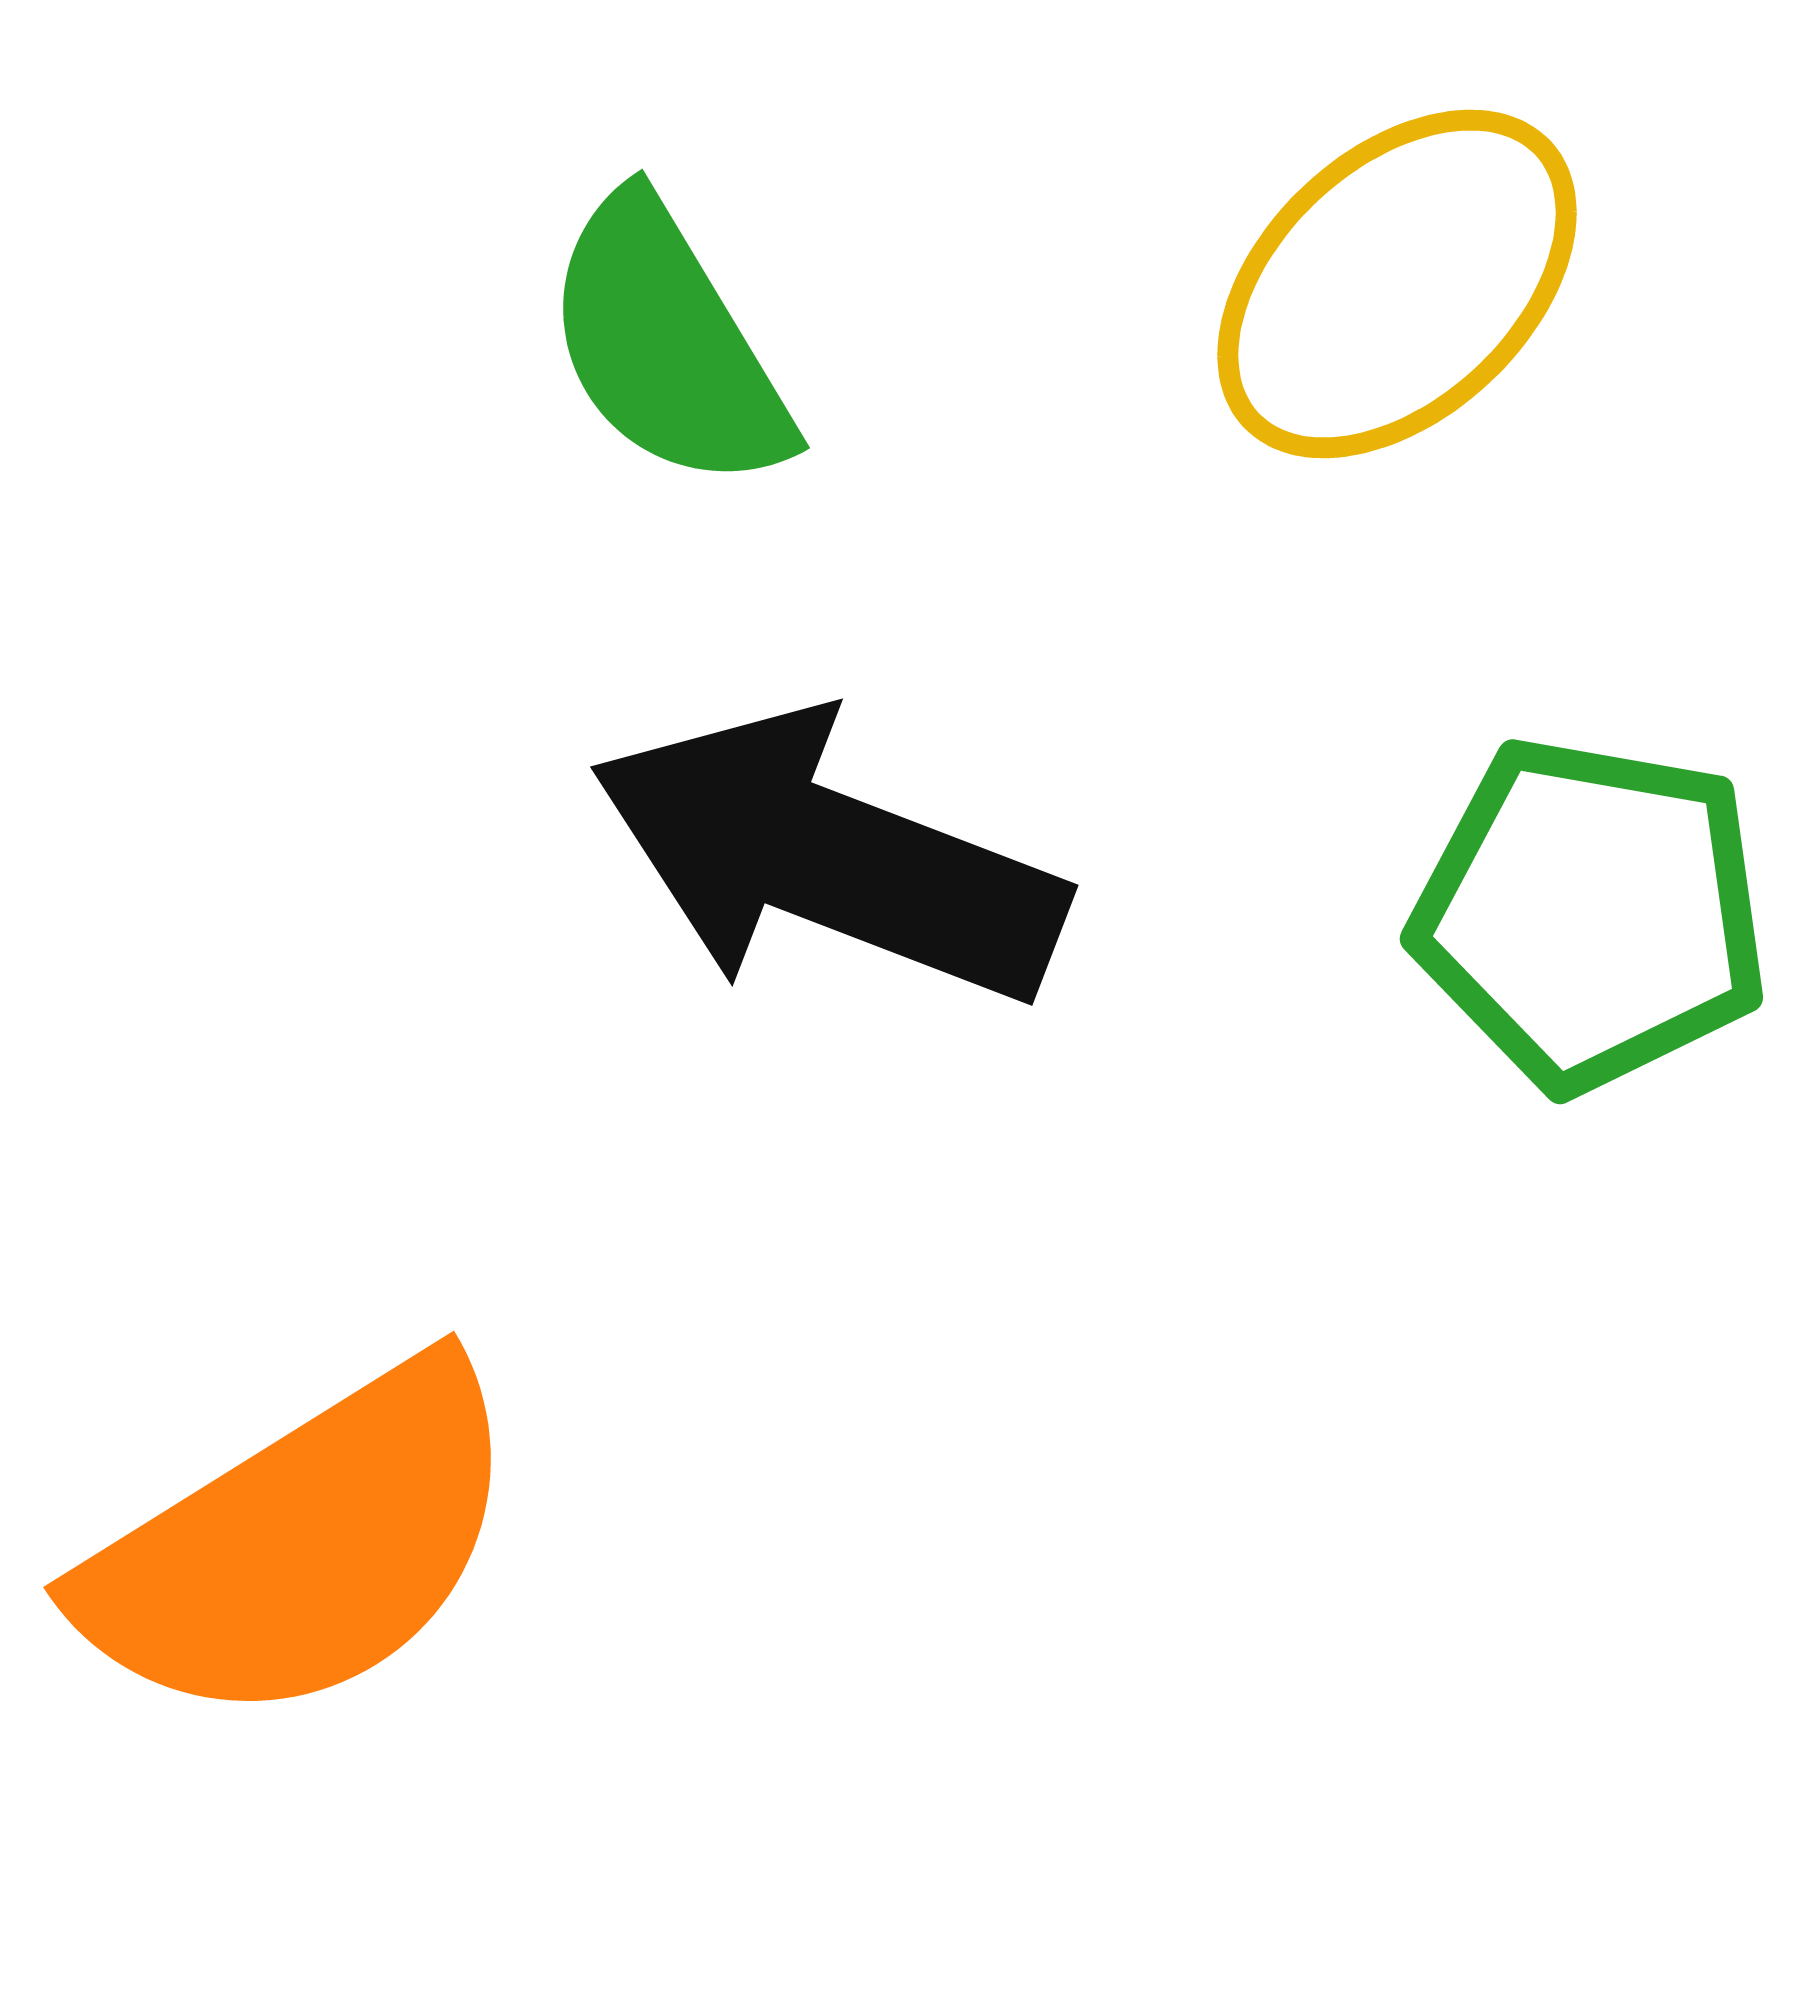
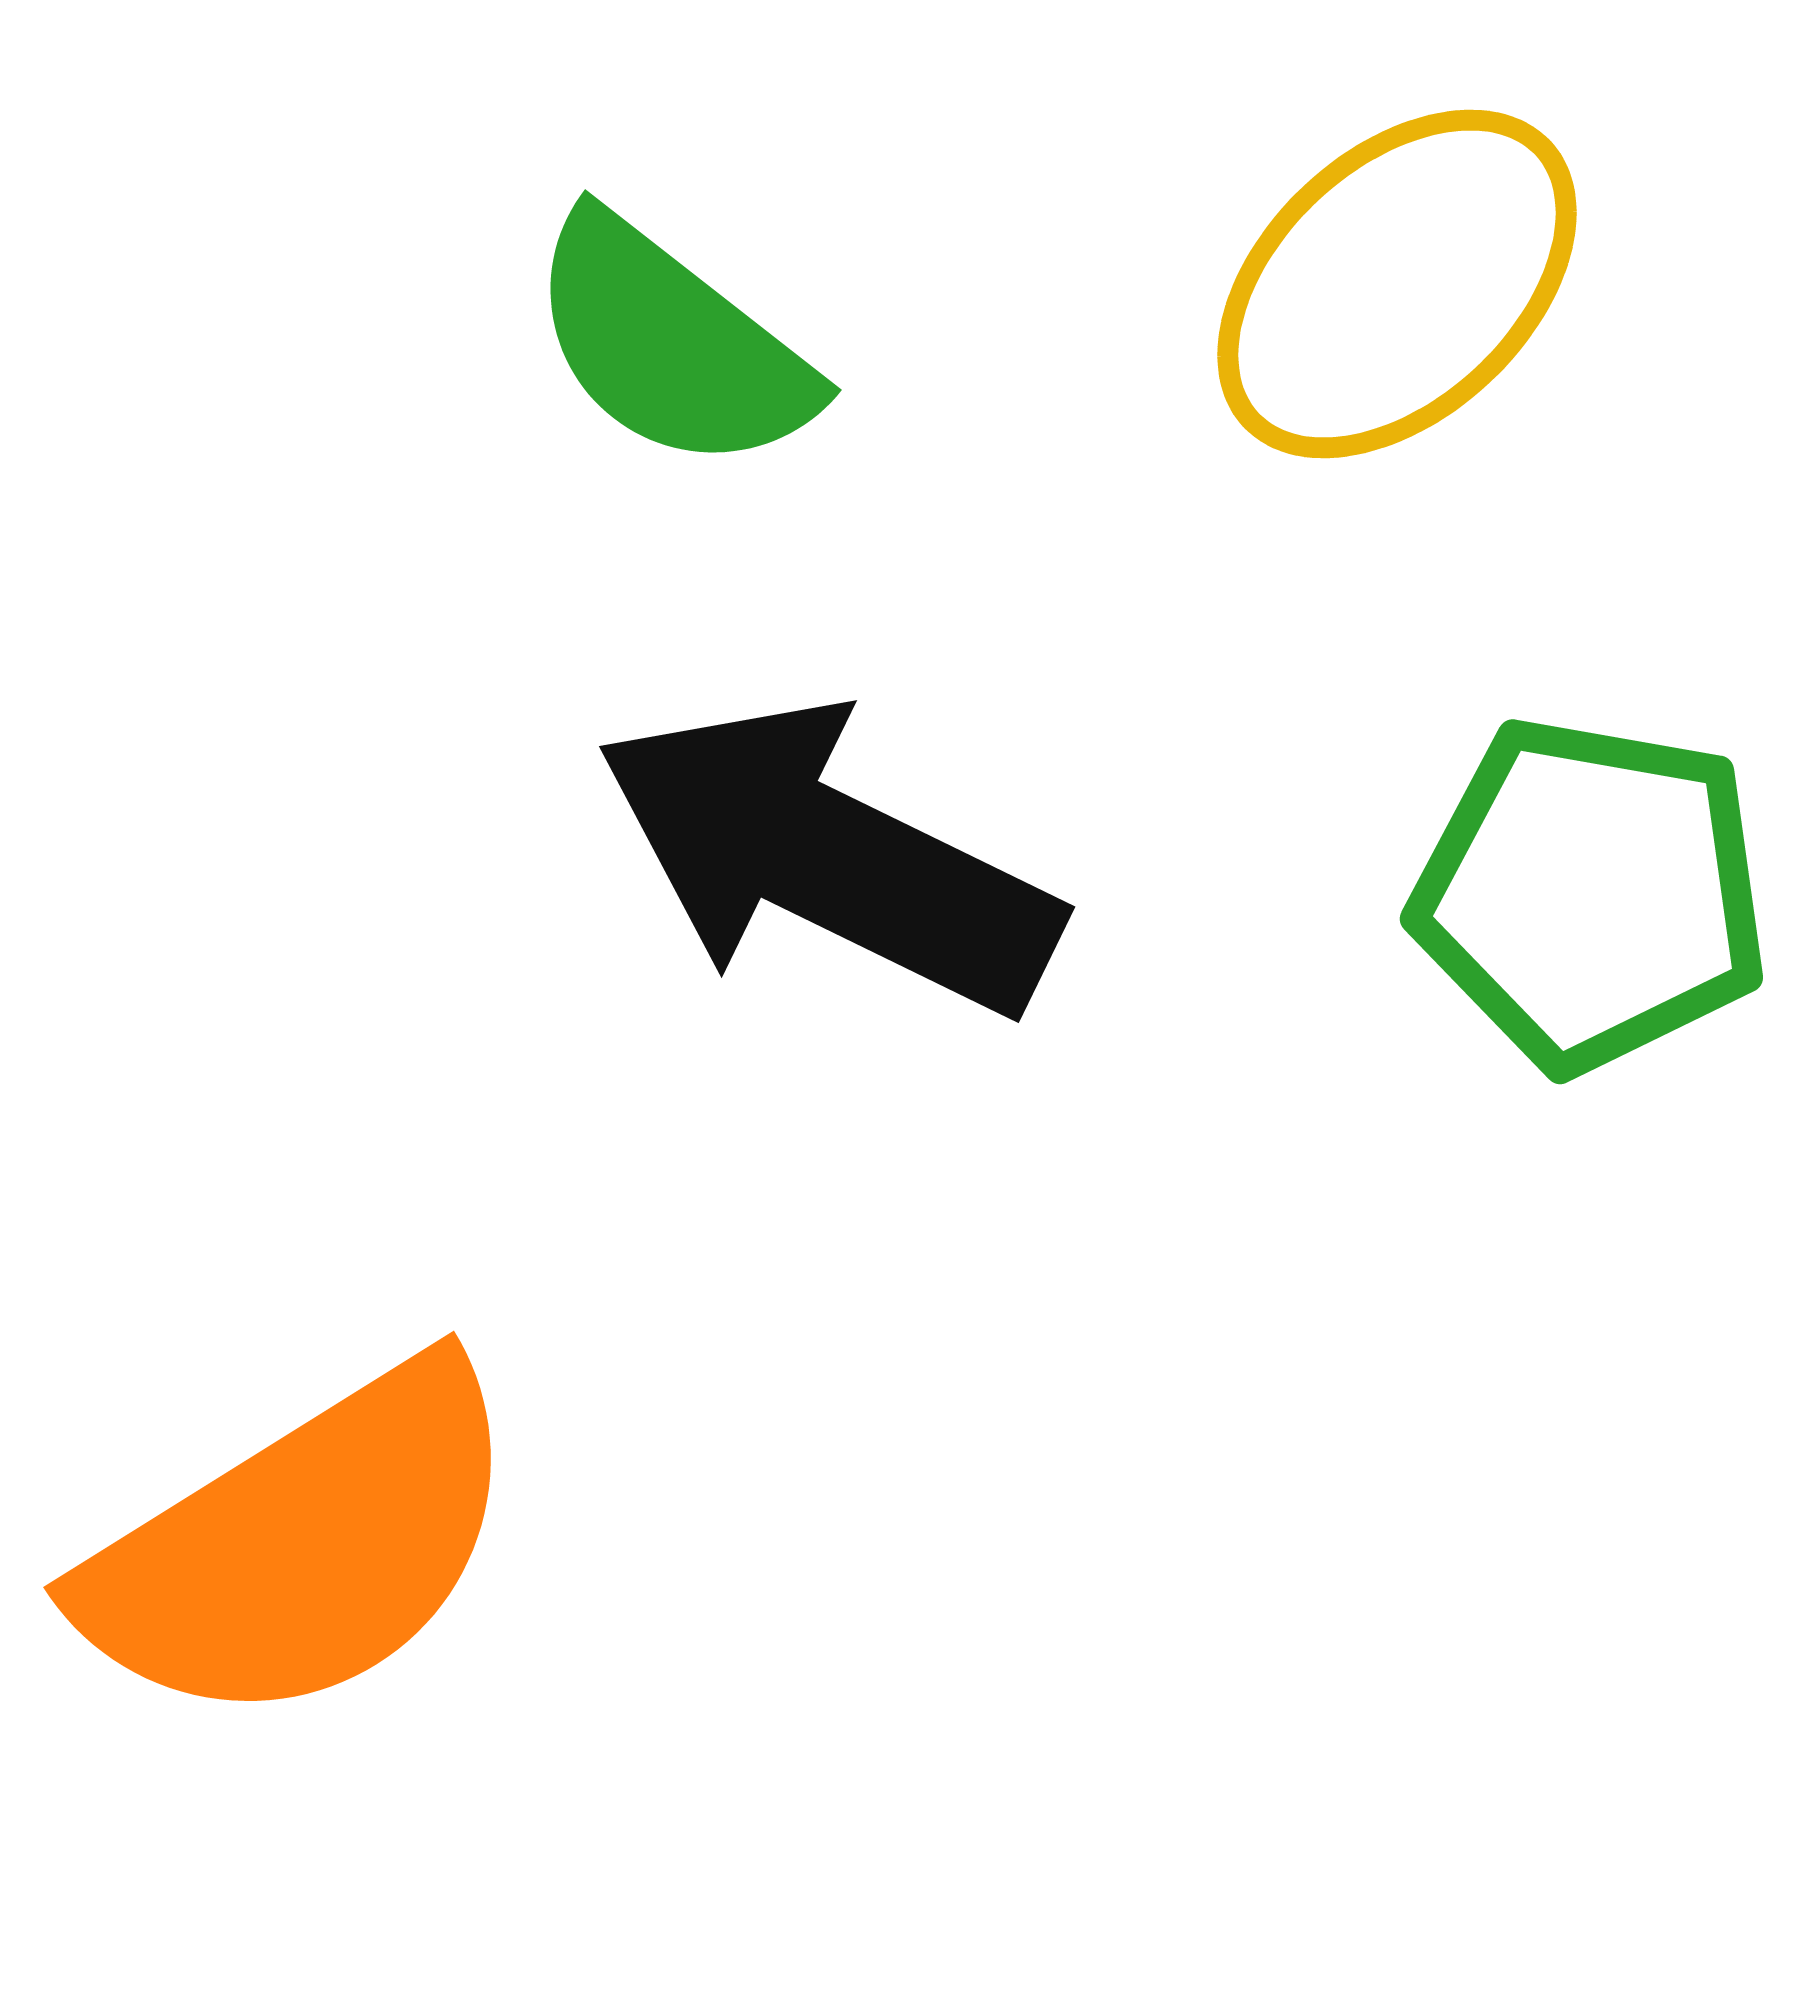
green semicircle: moved 4 px right; rotated 21 degrees counterclockwise
black arrow: rotated 5 degrees clockwise
green pentagon: moved 20 px up
